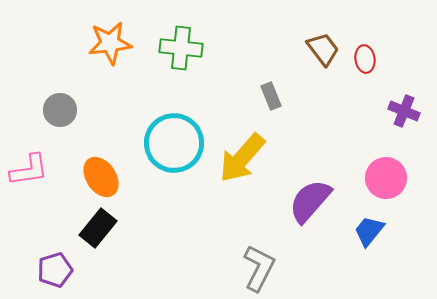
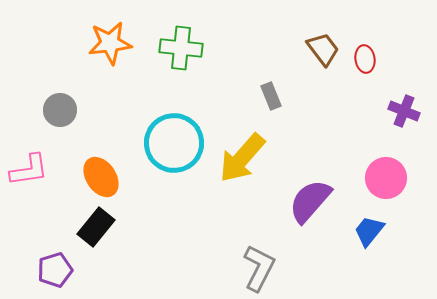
black rectangle: moved 2 px left, 1 px up
